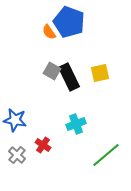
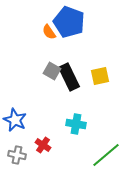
yellow square: moved 3 px down
blue star: rotated 15 degrees clockwise
cyan cross: rotated 30 degrees clockwise
gray cross: rotated 30 degrees counterclockwise
